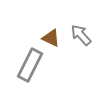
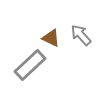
gray rectangle: rotated 20 degrees clockwise
